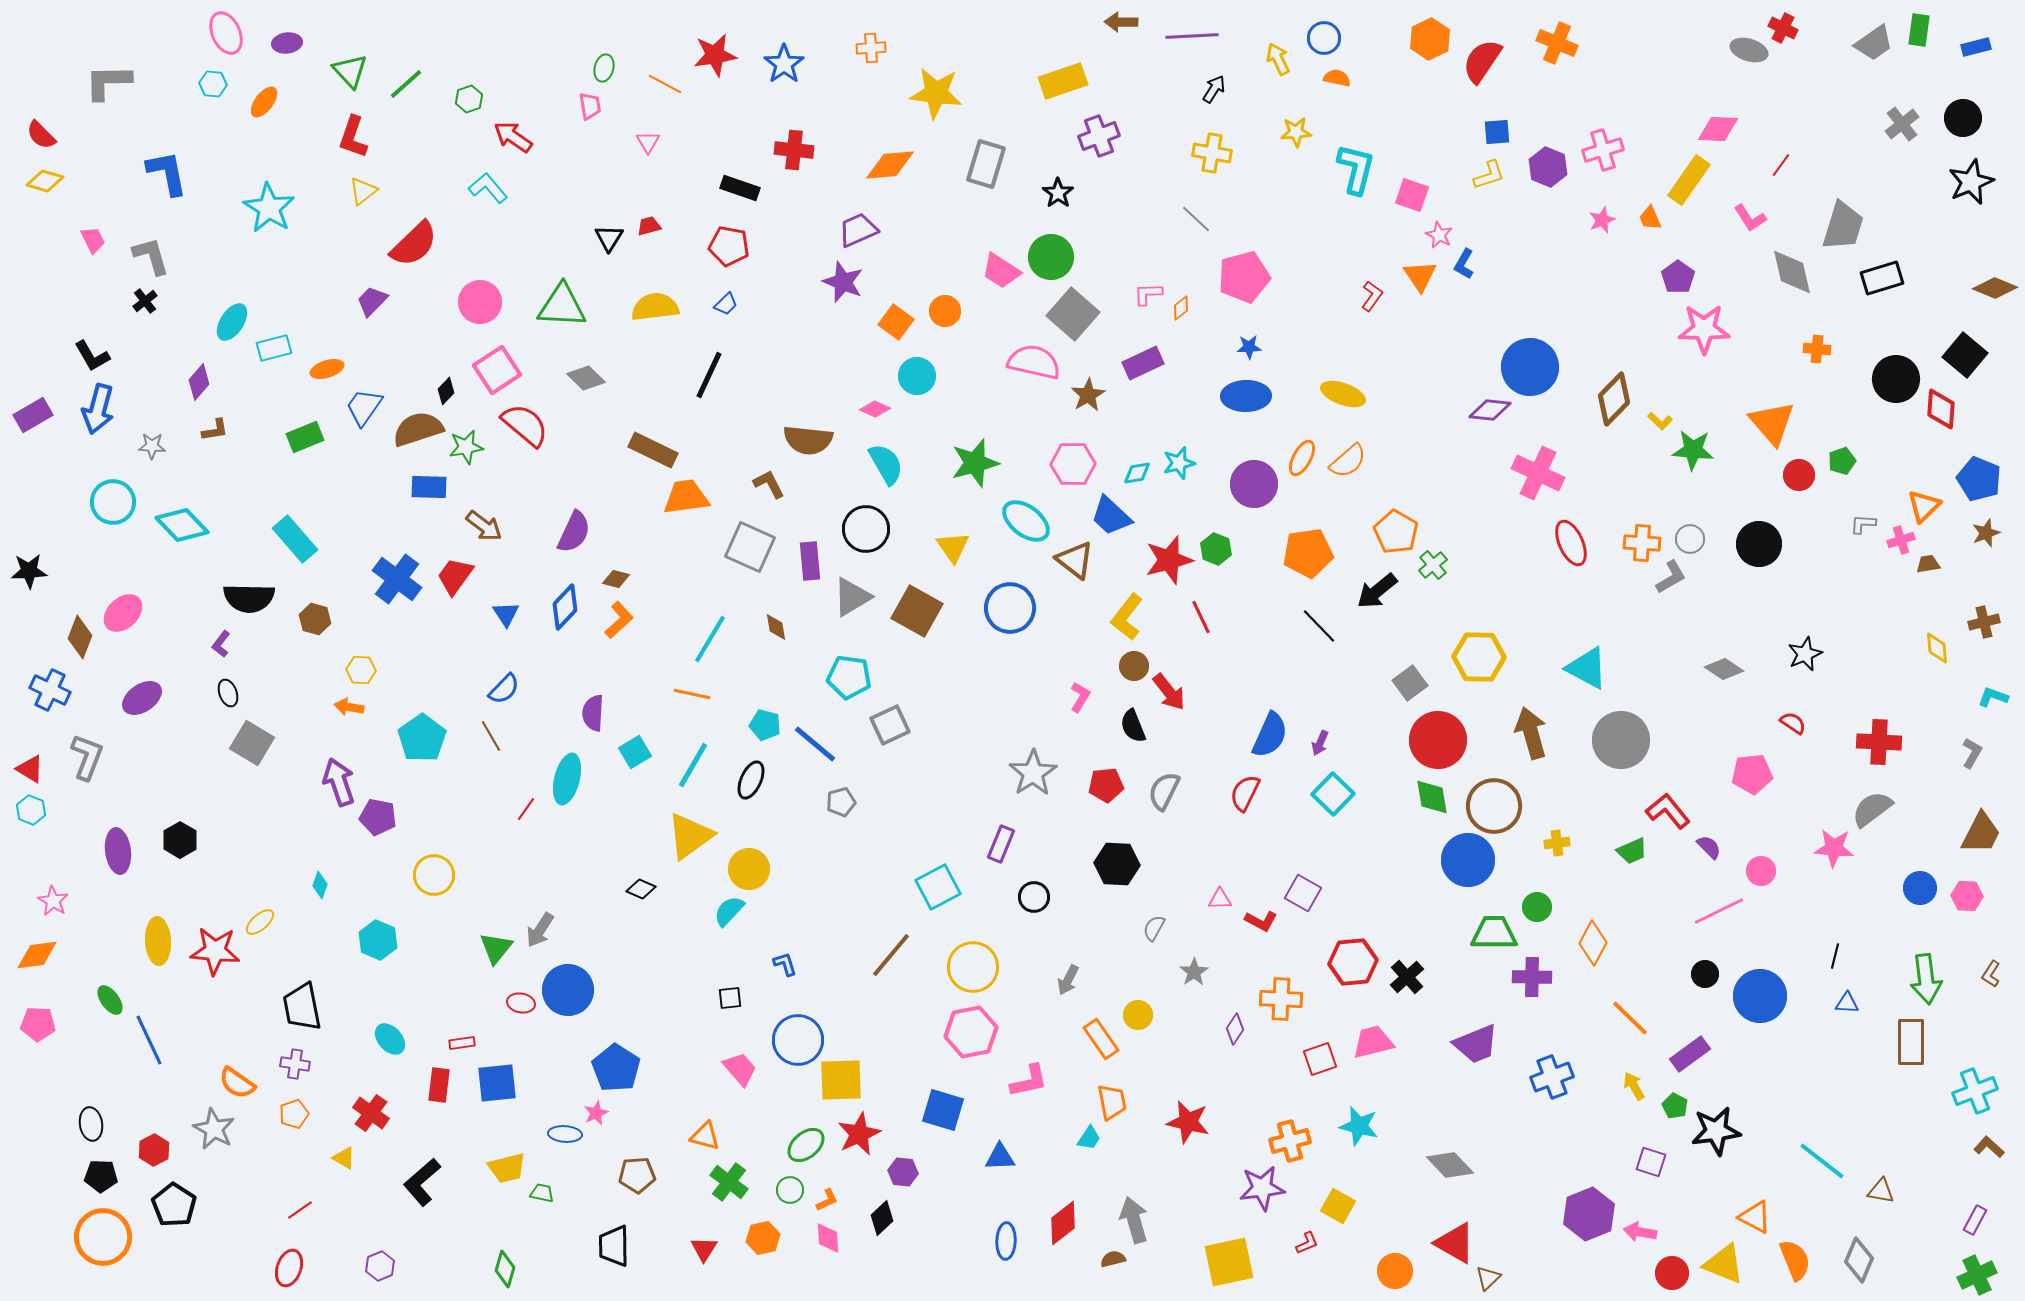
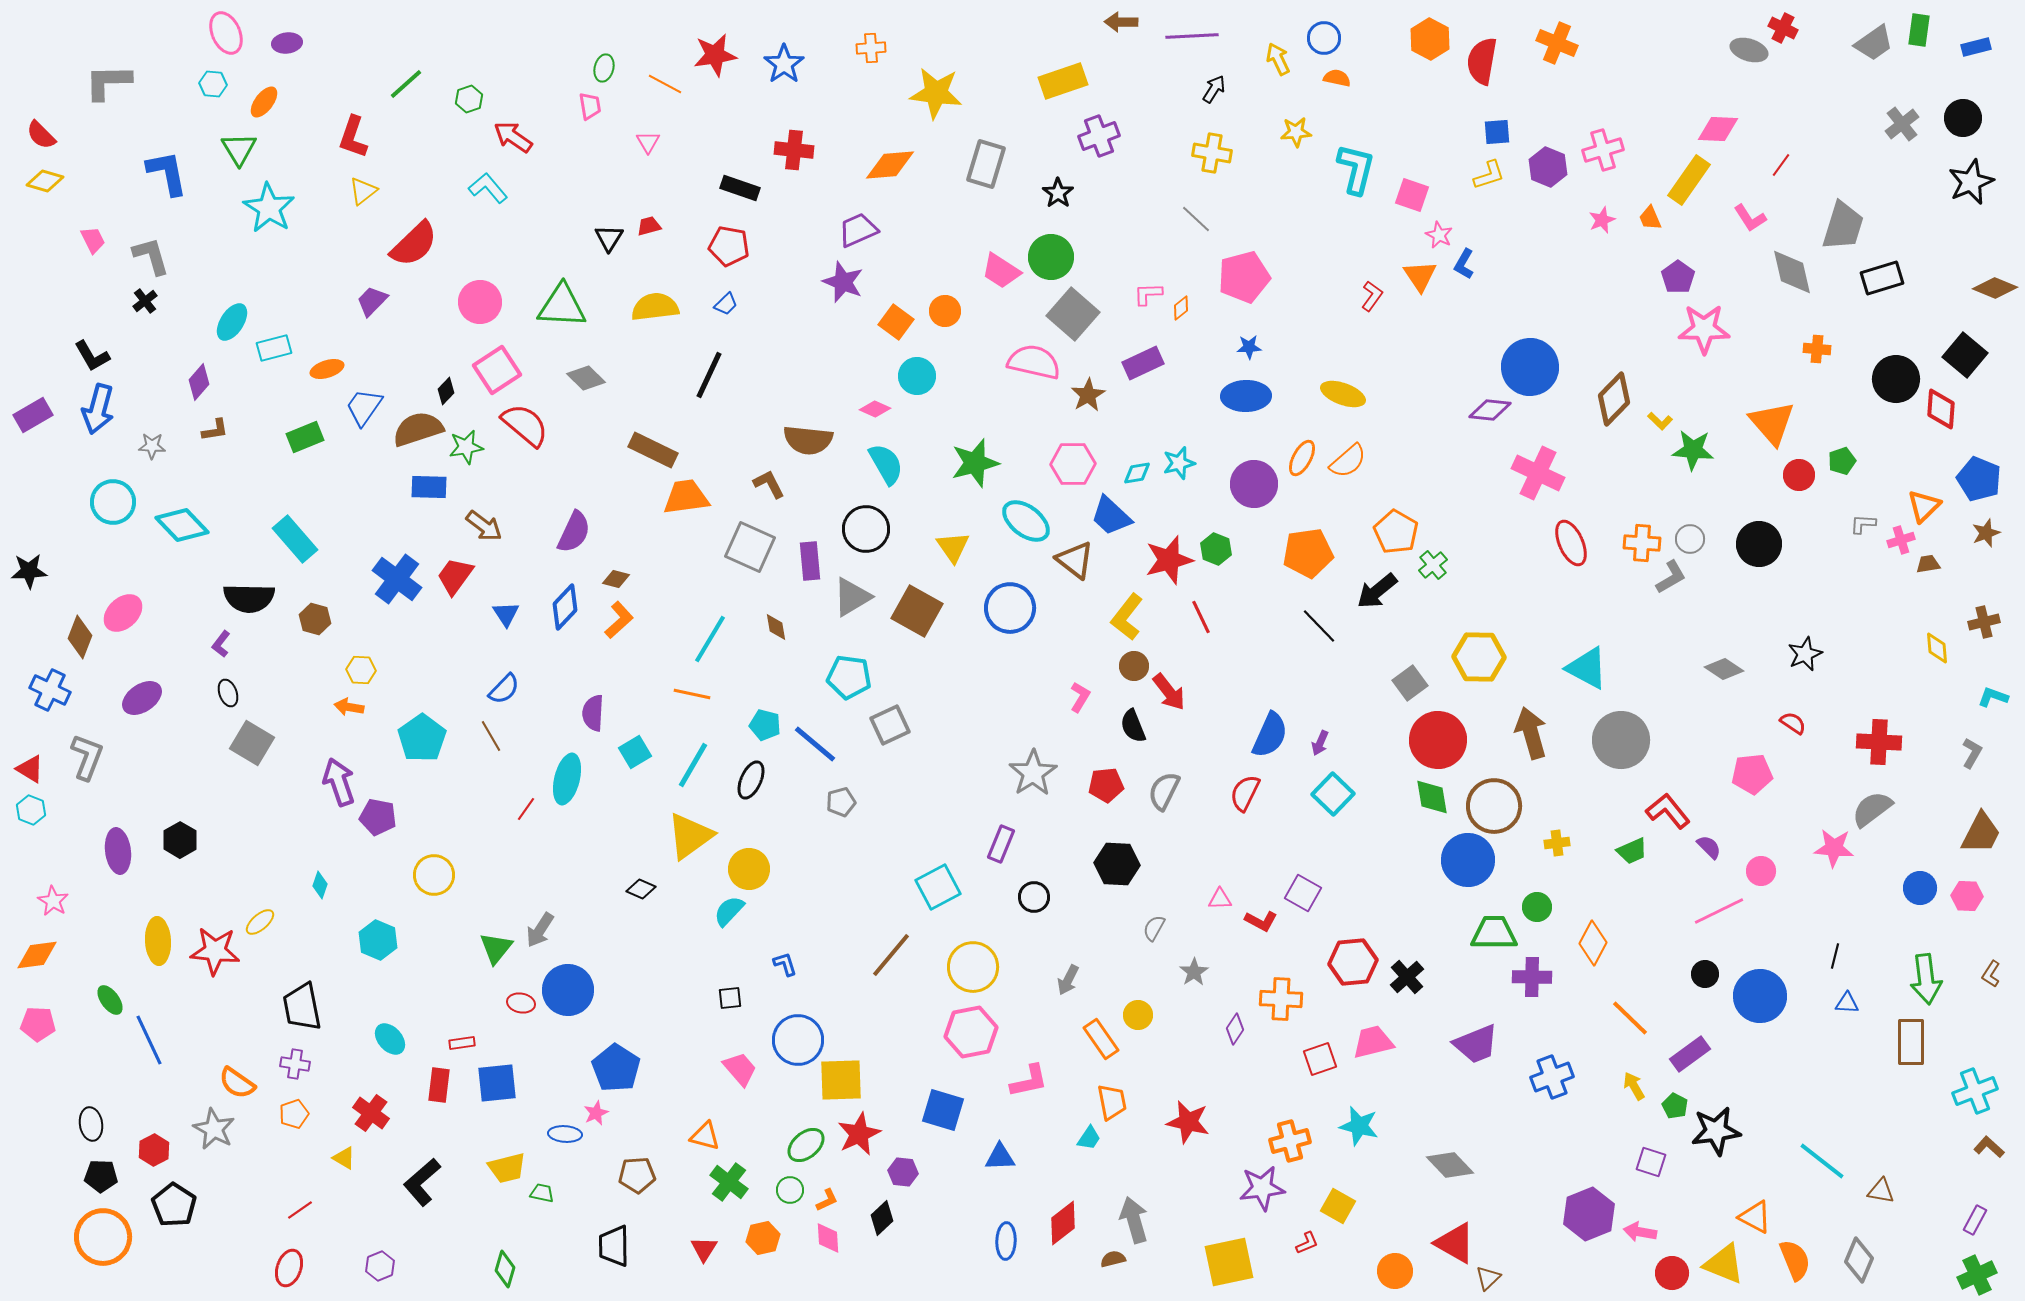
orange hexagon at (1430, 39): rotated 6 degrees counterclockwise
red semicircle at (1482, 61): rotated 24 degrees counterclockwise
green triangle at (350, 71): moved 111 px left, 78 px down; rotated 12 degrees clockwise
